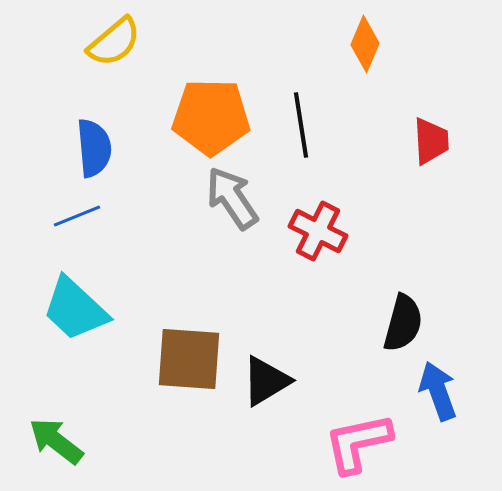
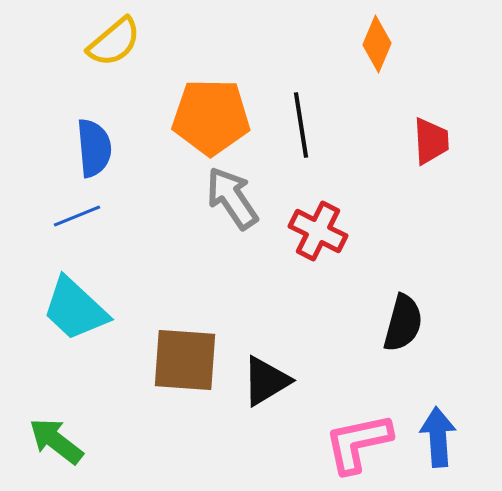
orange diamond: moved 12 px right
brown square: moved 4 px left, 1 px down
blue arrow: moved 46 px down; rotated 16 degrees clockwise
